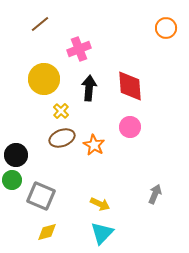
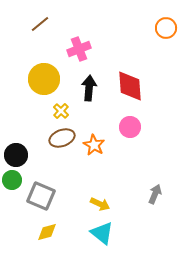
cyan triangle: rotated 35 degrees counterclockwise
